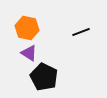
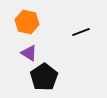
orange hexagon: moved 6 px up
black pentagon: rotated 12 degrees clockwise
